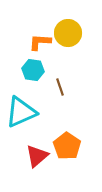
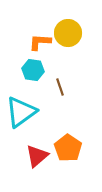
cyan triangle: rotated 12 degrees counterclockwise
orange pentagon: moved 1 px right, 2 px down
